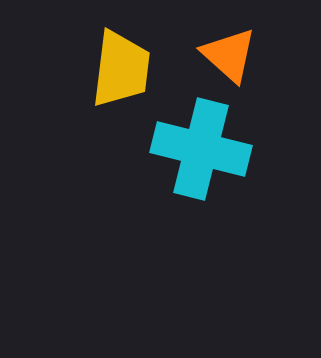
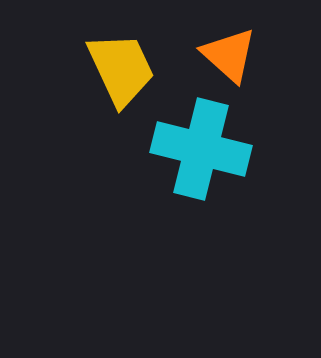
yellow trapezoid: rotated 32 degrees counterclockwise
